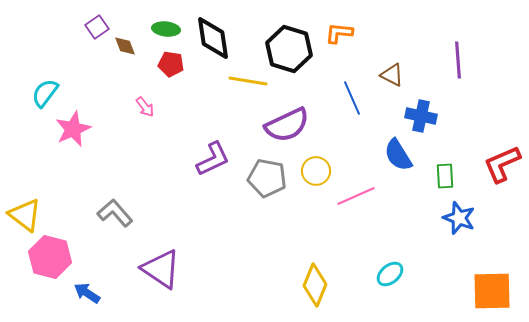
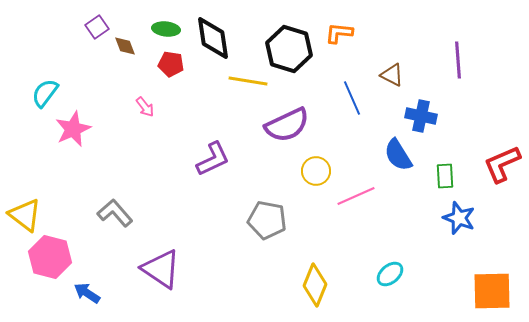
gray pentagon: moved 42 px down
